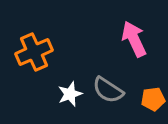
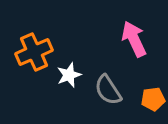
gray semicircle: rotated 24 degrees clockwise
white star: moved 1 px left, 19 px up
